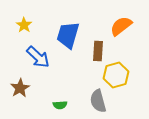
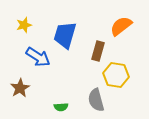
yellow star: rotated 21 degrees clockwise
blue trapezoid: moved 3 px left
brown rectangle: rotated 12 degrees clockwise
blue arrow: rotated 10 degrees counterclockwise
yellow hexagon: rotated 25 degrees clockwise
gray semicircle: moved 2 px left, 1 px up
green semicircle: moved 1 px right, 2 px down
